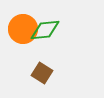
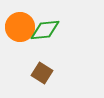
orange circle: moved 3 px left, 2 px up
